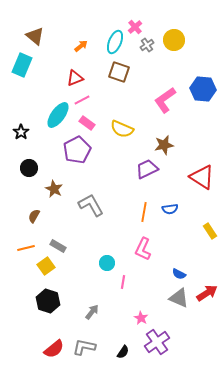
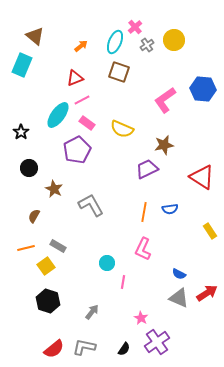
black semicircle at (123, 352): moved 1 px right, 3 px up
